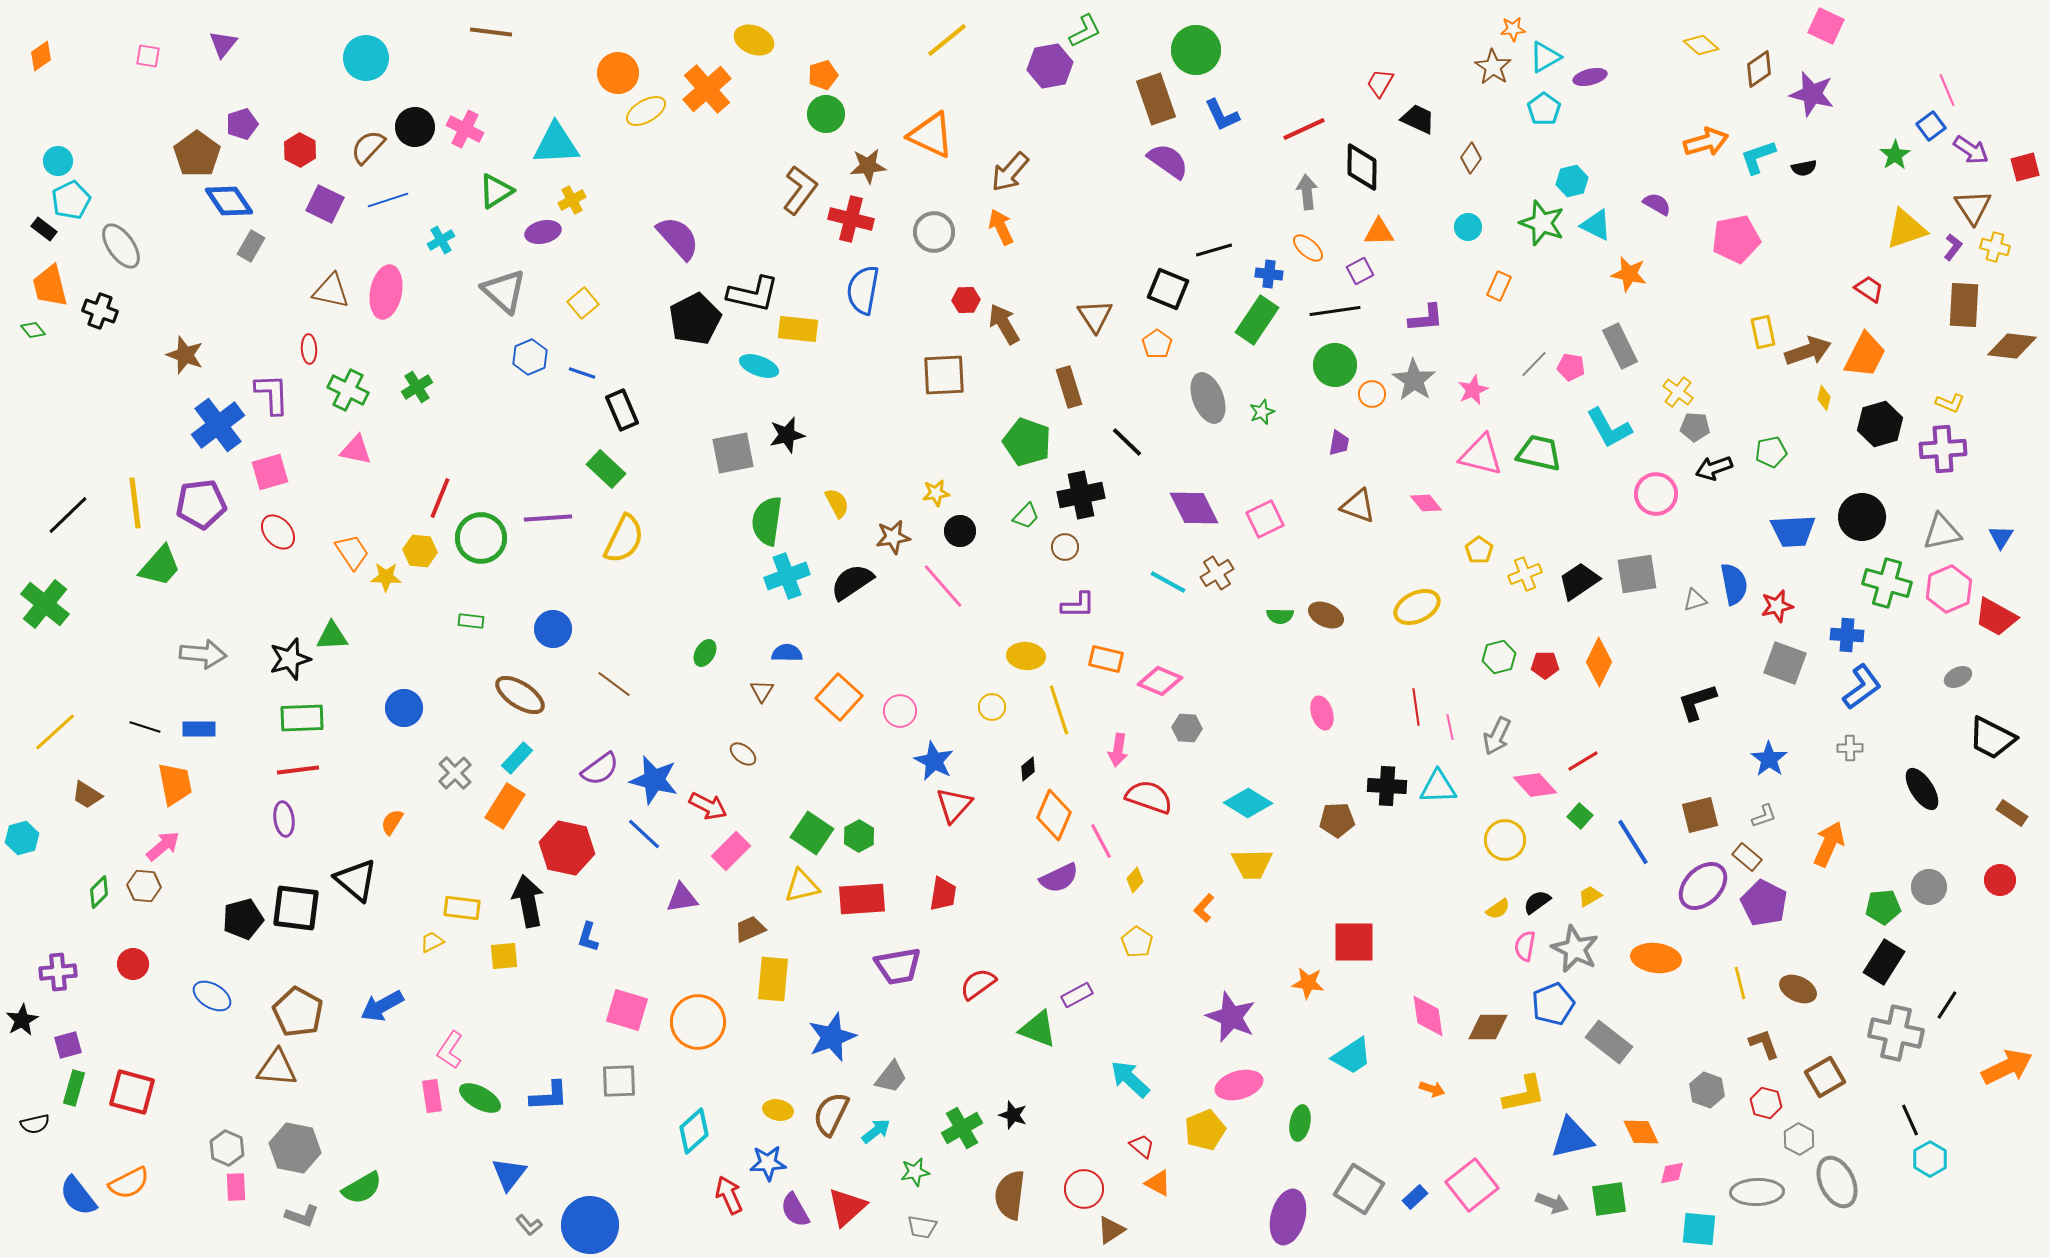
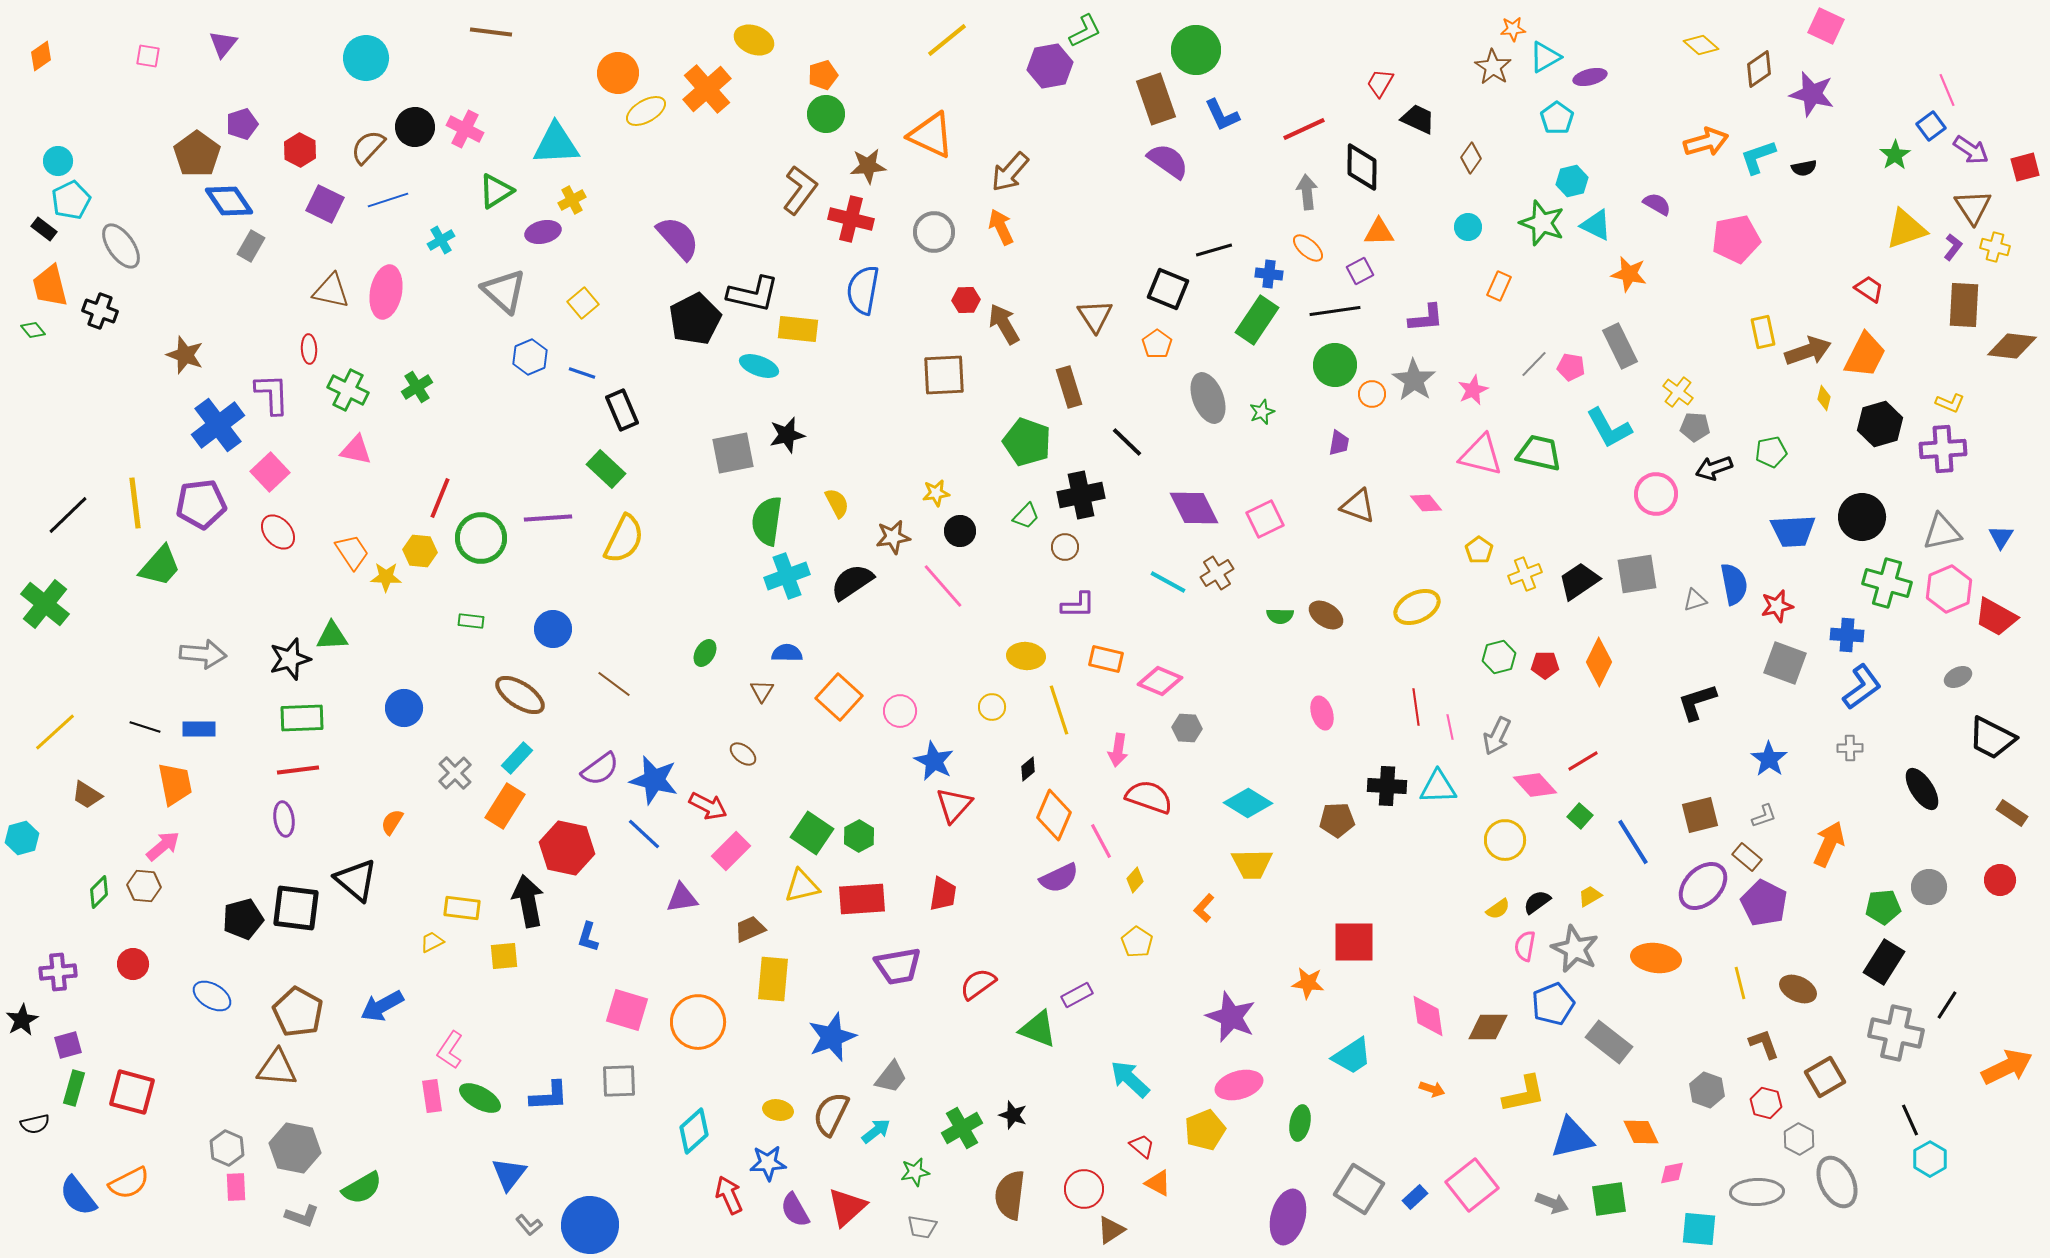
cyan pentagon at (1544, 109): moved 13 px right, 9 px down
pink square at (270, 472): rotated 27 degrees counterclockwise
brown ellipse at (1326, 615): rotated 8 degrees clockwise
